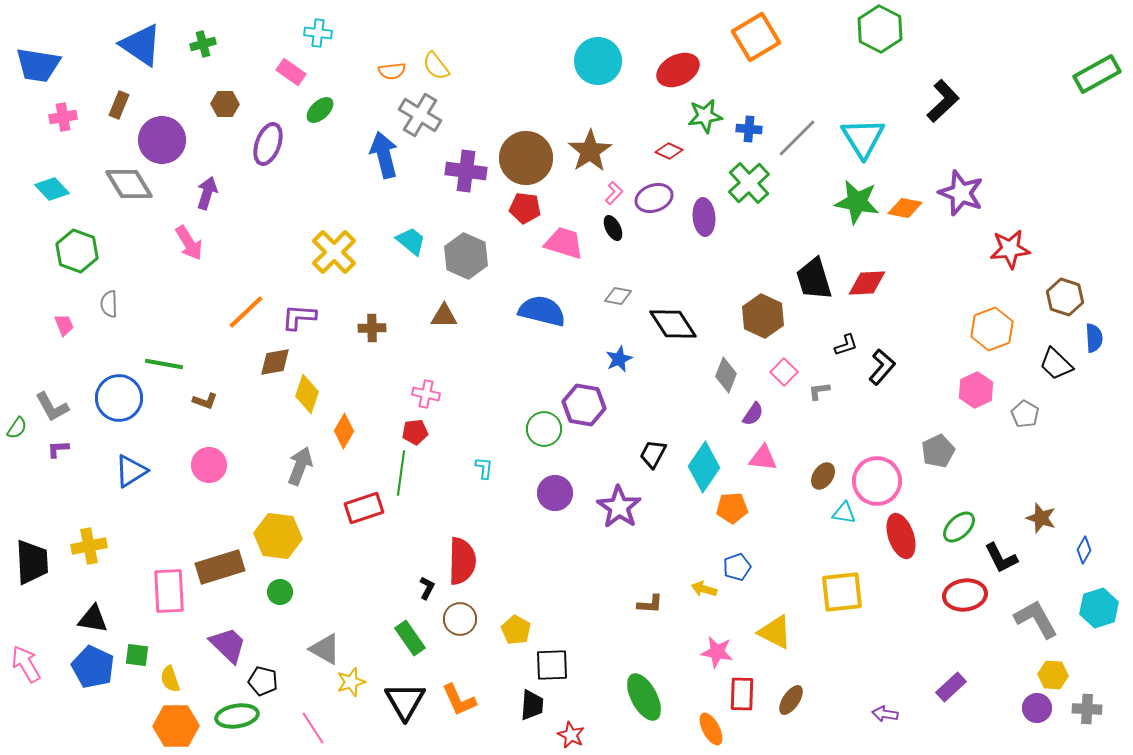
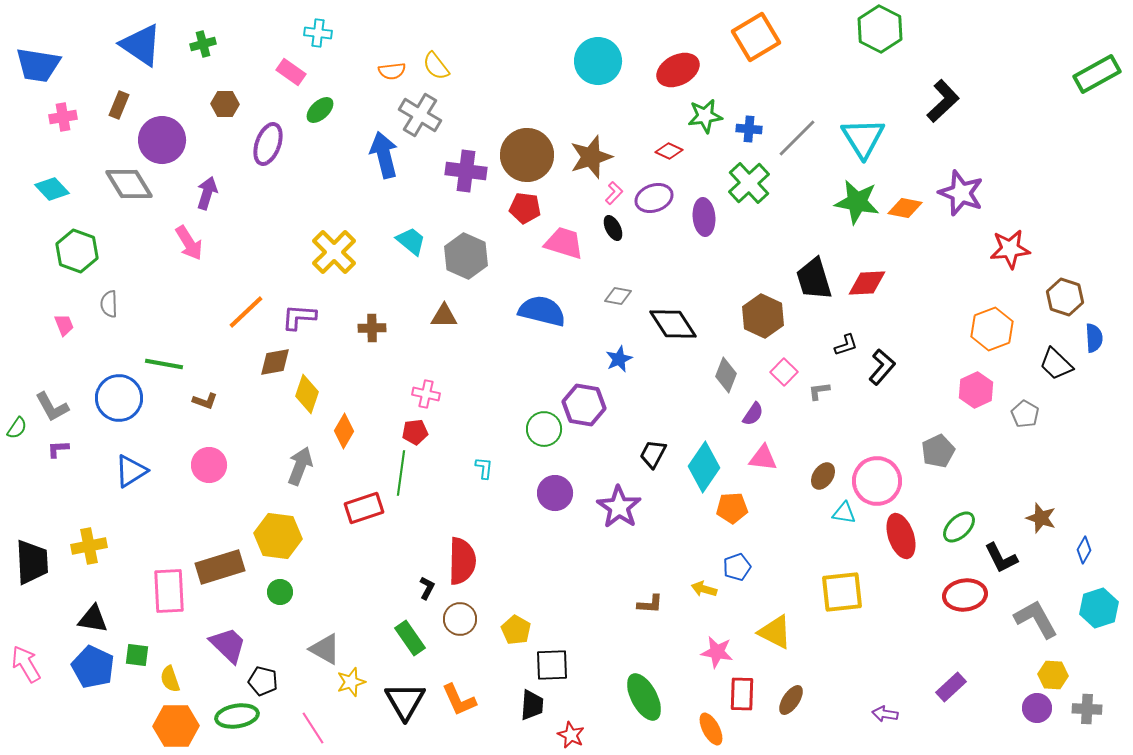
brown star at (590, 151): moved 1 px right, 6 px down; rotated 15 degrees clockwise
brown circle at (526, 158): moved 1 px right, 3 px up
